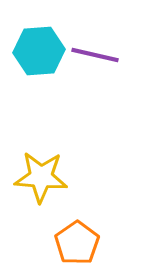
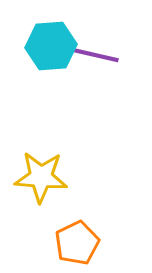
cyan hexagon: moved 12 px right, 5 px up
orange pentagon: rotated 9 degrees clockwise
